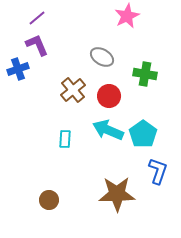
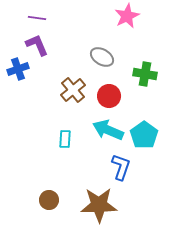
purple line: rotated 48 degrees clockwise
cyan pentagon: moved 1 px right, 1 px down
blue L-shape: moved 37 px left, 4 px up
brown star: moved 18 px left, 11 px down
